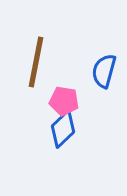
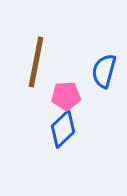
pink pentagon: moved 2 px right, 5 px up; rotated 12 degrees counterclockwise
